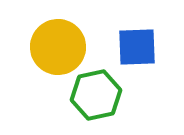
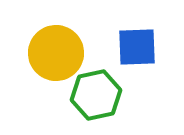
yellow circle: moved 2 px left, 6 px down
